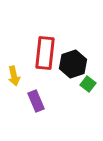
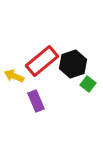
red rectangle: moved 3 px left, 8 px down; rotated 44 degrees clockwise
yellow arrow: rotated 126 degrees clockwise
